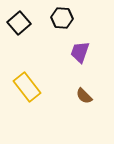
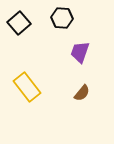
brown semicircle: moved 2 px left, 3 px up; rotated 96 degrees counterclockwise
